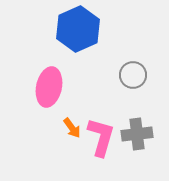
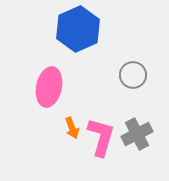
orange arrow: rotated 15 degrees clockwise
gray cross: rotated 20 degrees counterclockwise
